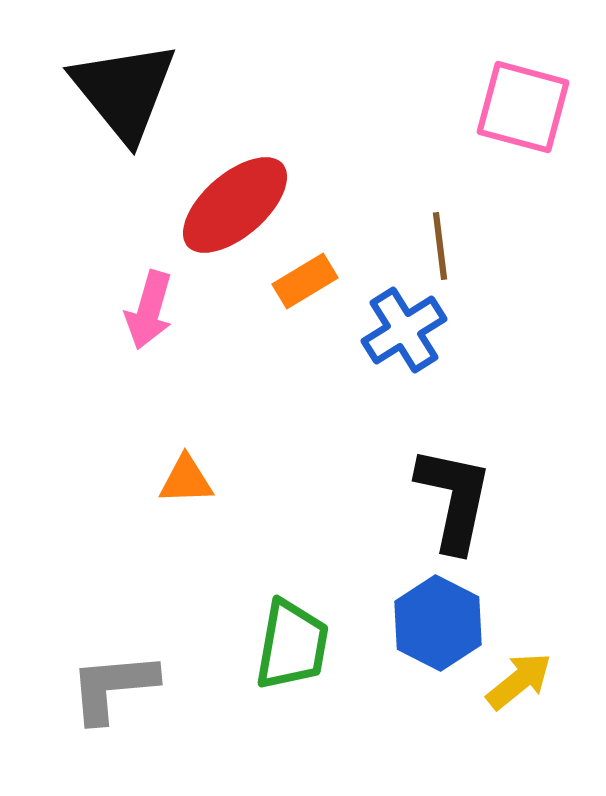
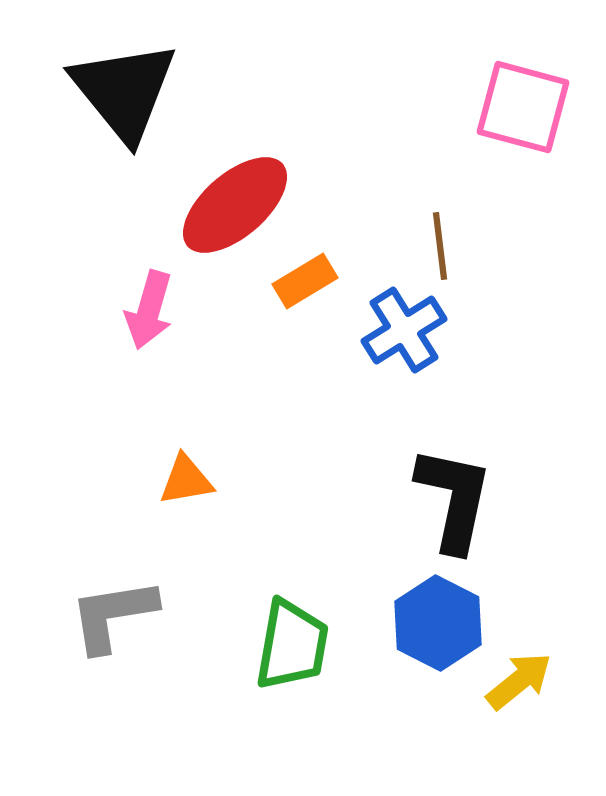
orange triangle: rotated 8 degrees counterclockwise
gray L-shape: moved 72 px up; rotated 4 degrees counterclockwise
